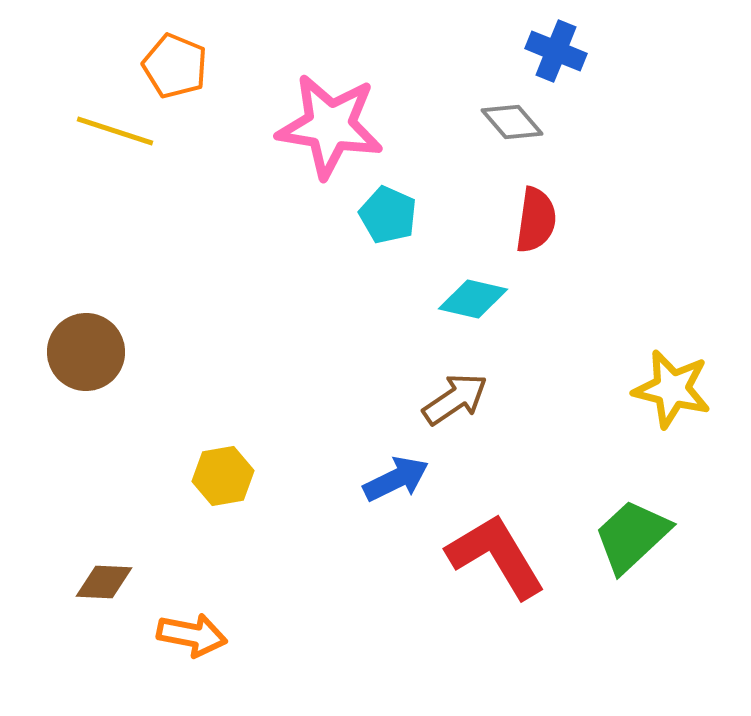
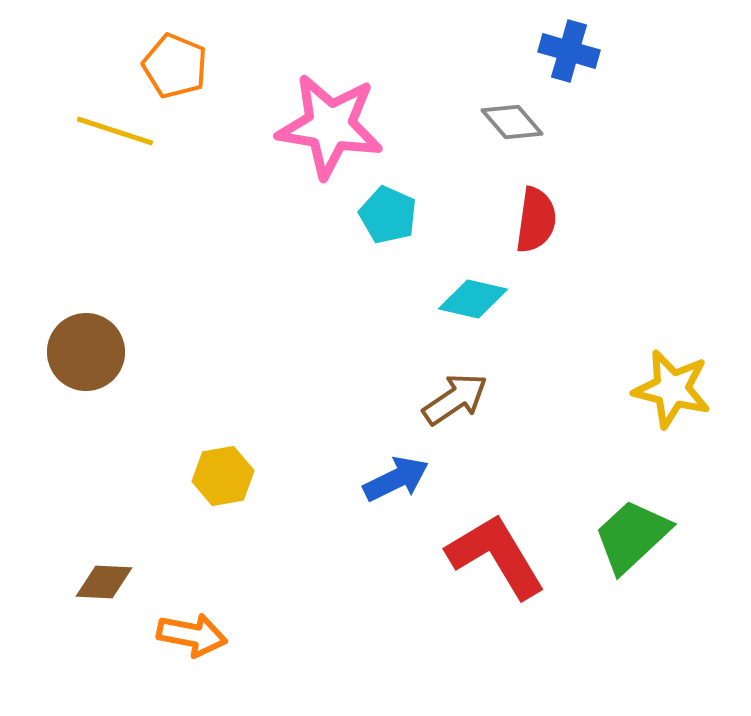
blue cross: moved 13 px right; rotated 6 degrees counterclockwise
